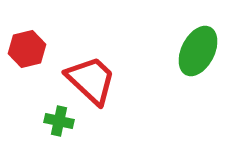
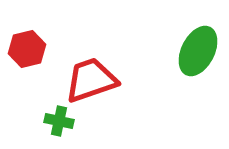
red trapezoid: rotated 62 degrees counterclockwise
